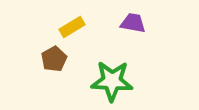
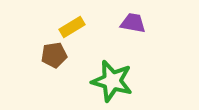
brown pentagon: moved 4 px up; rotated 20 degrees clockwise
green star: rotated 12 degrees clockwise
